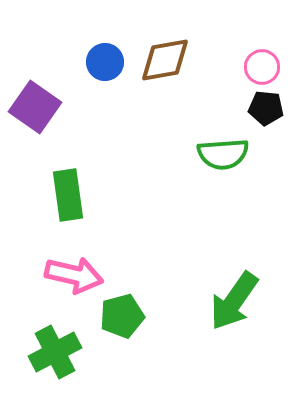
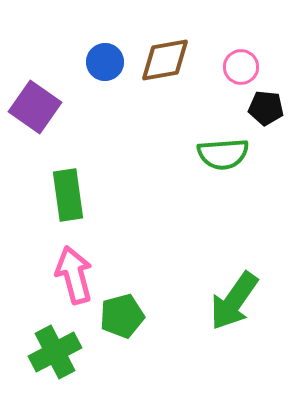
pink circle: moved 21 px left
pink arrow: rotated 118 degrees counterclockwise
